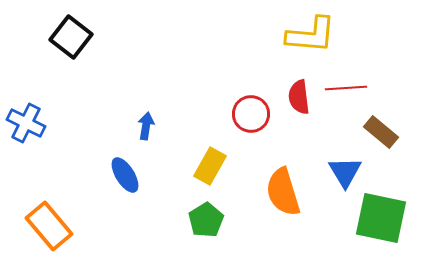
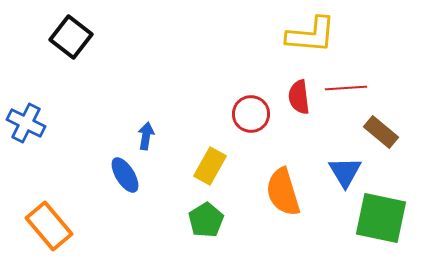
blue arrow: moved 10 px down
